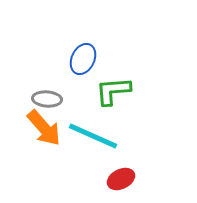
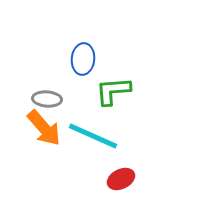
blue ellipse: rotated 20 degrees counterclockwise
